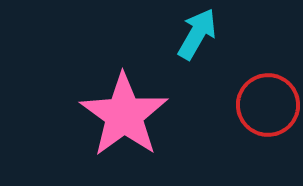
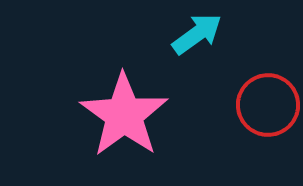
cyan arrow: rotated 24 degrees clockwise
